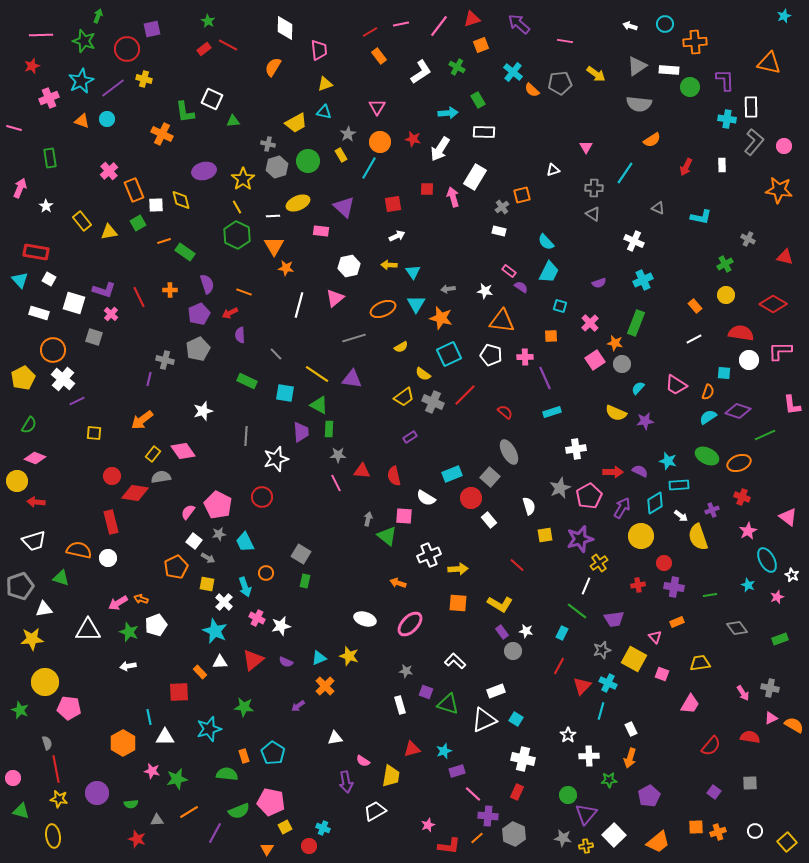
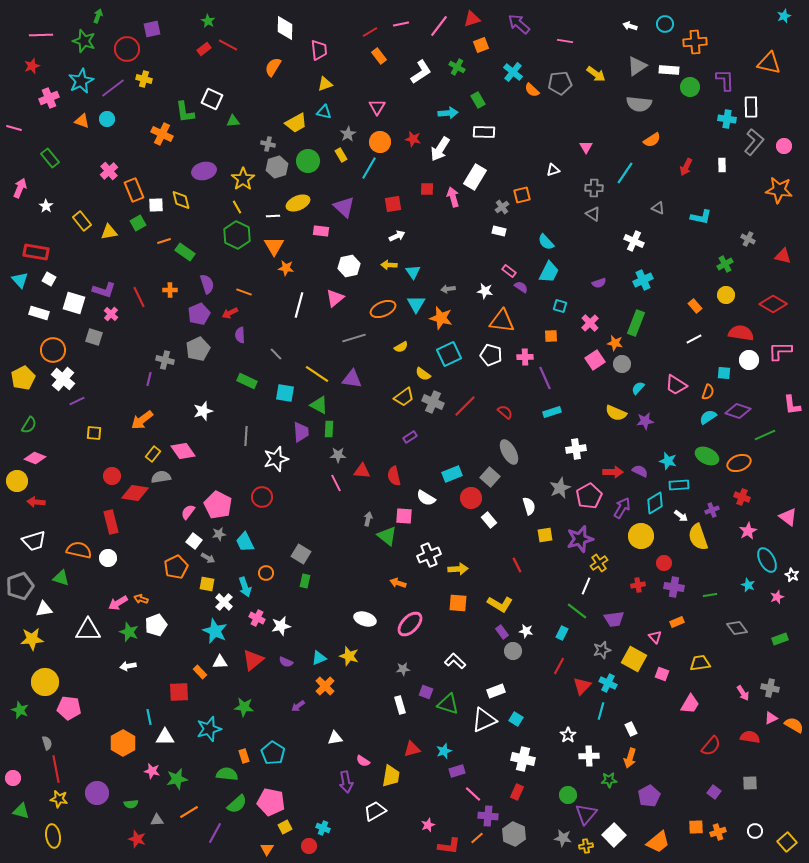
green rectangle at (50, 158): rotated 30 degrees counterclockwise
red triangle at (785, 257): moved 2 px left, 1 px up
red line at (465, 395): moved 11 px down
red line at (517, 565): rotated 21 degrees clockwise
gray star at (406, 671): moved 3 px left, 2 px up; rotated 16 degrees counterclockwise
green semicircle at (239, 811): moved 2 px left, 7 px up; rotated 20 degrees counterclockwise
